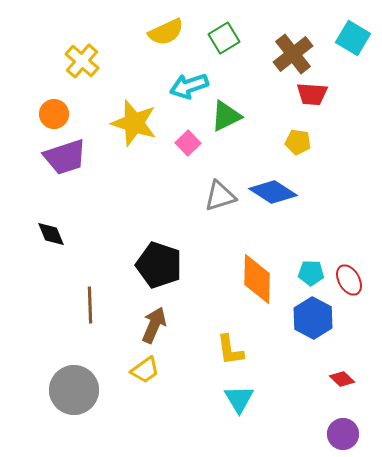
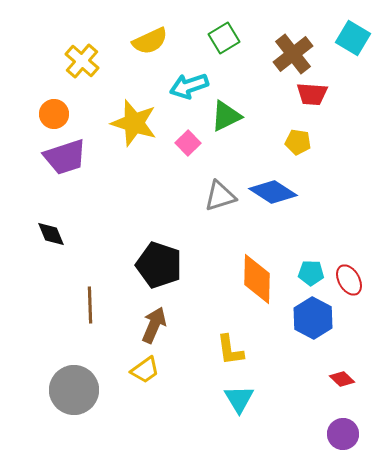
yellow semicircle: moved 16 px left, 9 px down
